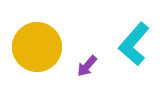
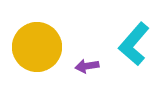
purple arrow: rotated 40 degrees clockwise
